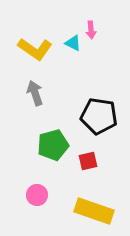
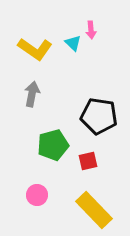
cyan triangle: rotated 18 degrees clockwise
gray arrow: moved 3 px left, 1 px down; rotated 30 degrees clockwise
yellow rectangle: moved 1 px up; rotated 27 degrees clockwise
